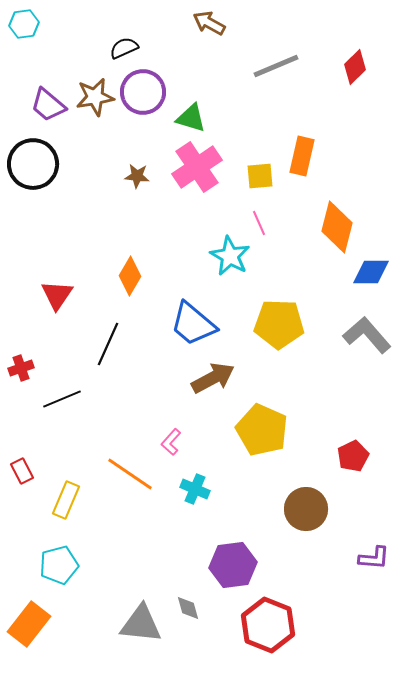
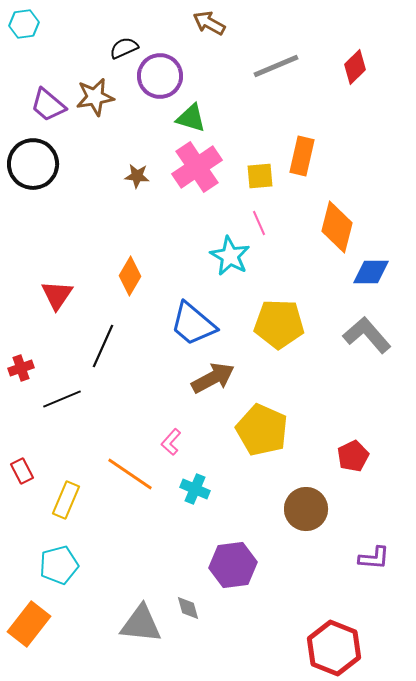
purple circle at (143, 92): moved 17 px right, 16 px up
black line at (108, 344): moved 5 px left, 2 px down
red hexagon at (268, 625): moved 66 px right, 23 px down
